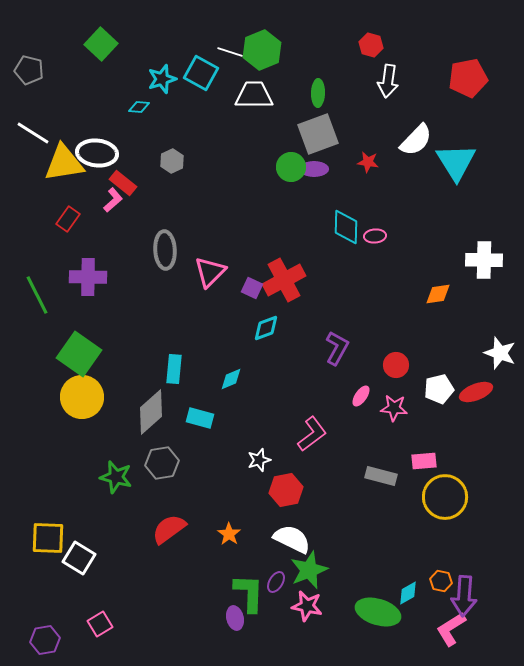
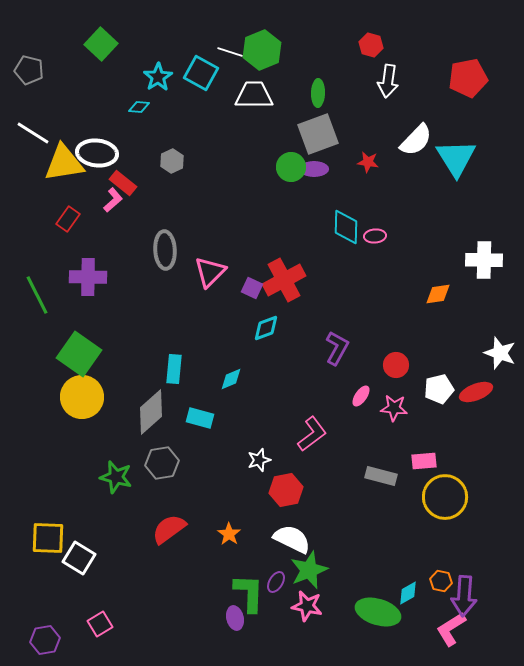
cyan star at (162, 79): moved 4 px left, 2 px up; rotated 16 degrees counterclockwise
cyan triangle at (456, 162): moved 4 px up
